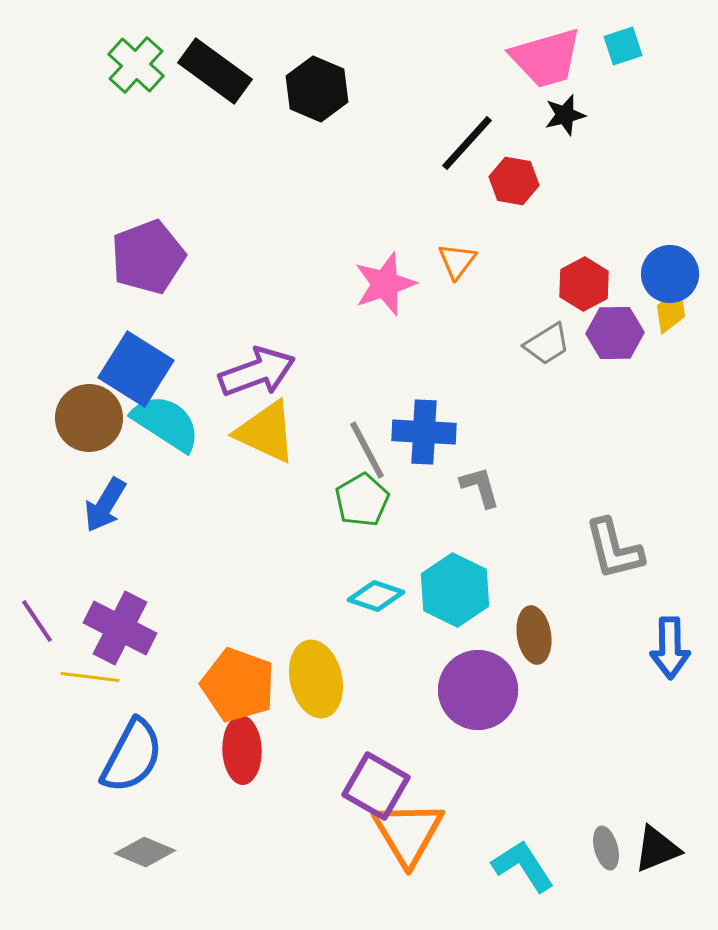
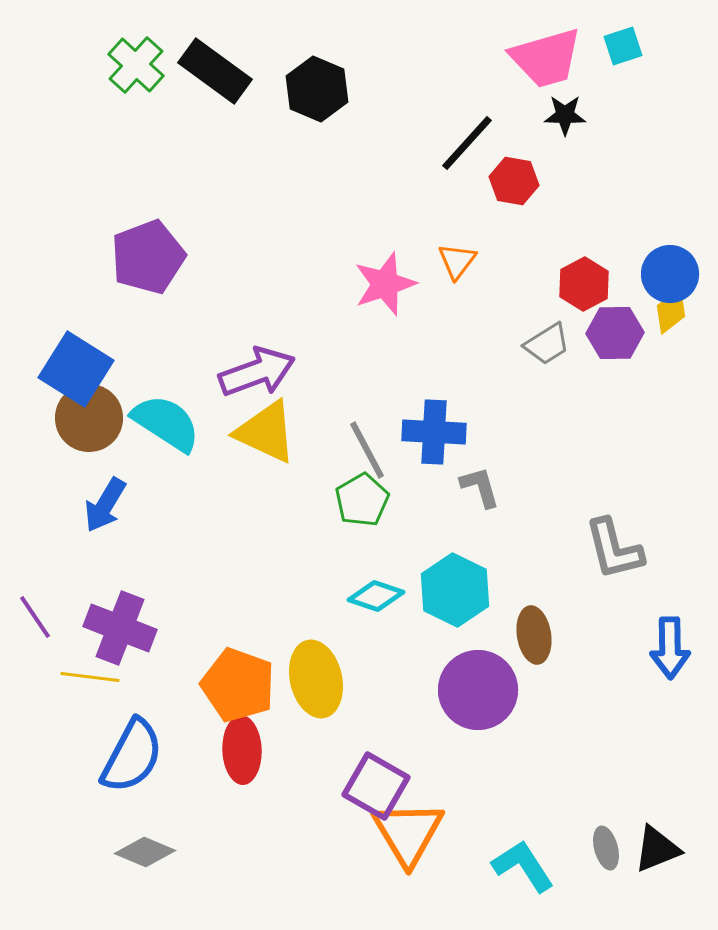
black star at (565, 115): rotated 15 degrees clockwise
blue square at (136, 369): moved 60 px left
blue cross at (424, 432): moved 10 px right
purple line at (37, 621): moved 2 px left, 4 px up
purple cross at (120, 628): rotated 6 degrees counterclockwise
